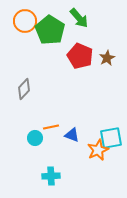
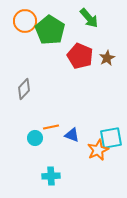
green arrow: moved 10 px right
